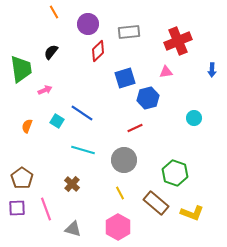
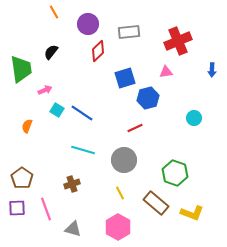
cyan square: moved 11 px up
brown cross: rotated 28 degrees clockwise
